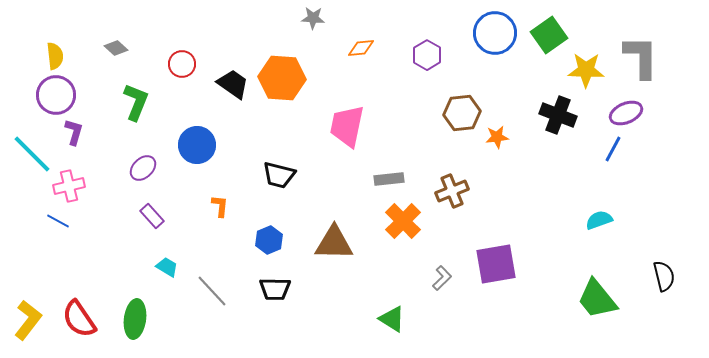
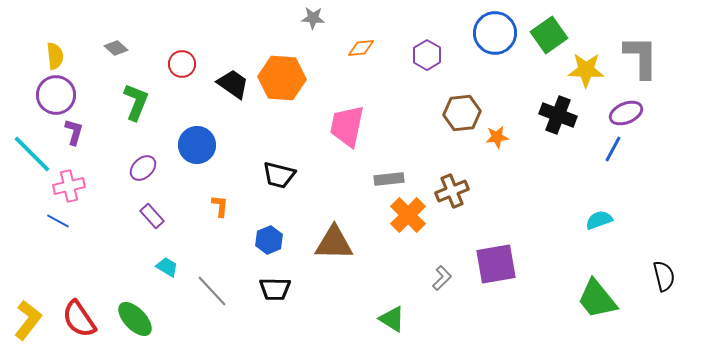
orange cross at (403, 221): moved 5 px right, 6 px up
green ellipse at (135, 319): rotated 51 degrees counterclockwise
